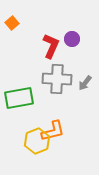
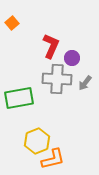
purple circle: moved 19 px down
orange L-shape: moved 28 px down
